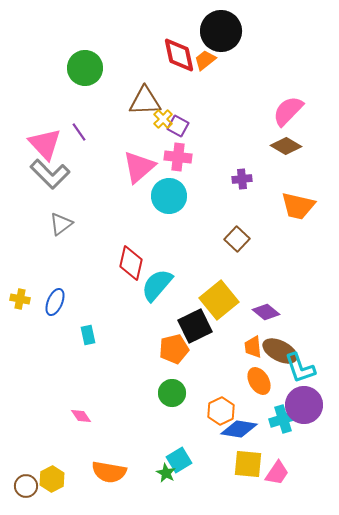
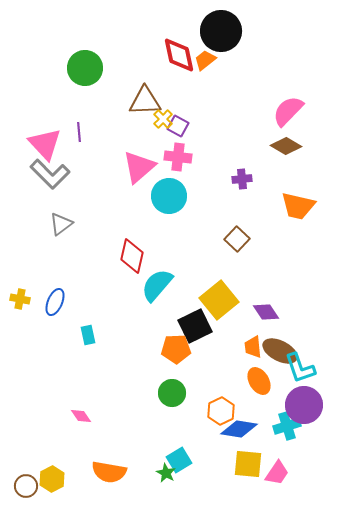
purple line at (79, 132): rotated 30 degrees clockwise
red diamond at (131, 263): moved 1 px right, 7 px up
purple diamond at (266, 312): rotated 16 degrees clockwise
orange pentagon at (174, 349): moved 2 px right; rotated 12 degrees clockwise
cyan cross at (283, 419): moved 4 px right, 7 px down
